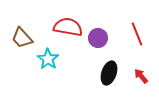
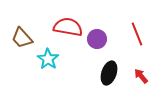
purple circle: moved 1 px left, 1 px down
